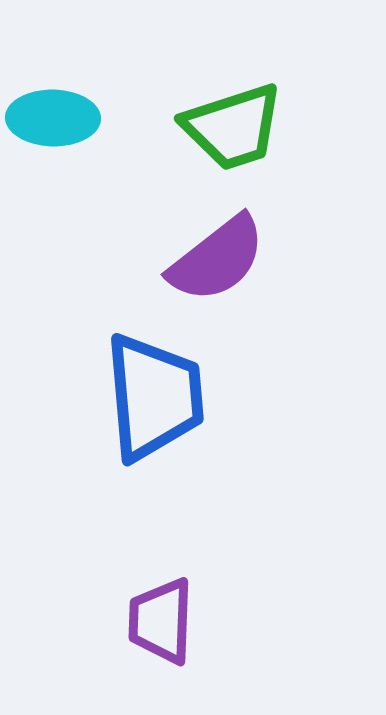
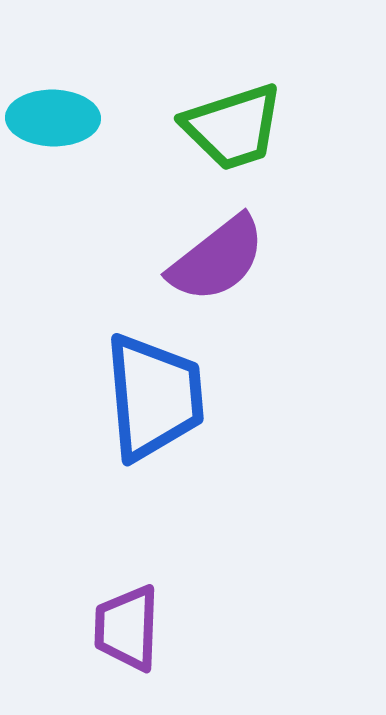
purple trapezoid: moved 34 px left, 7 px down
